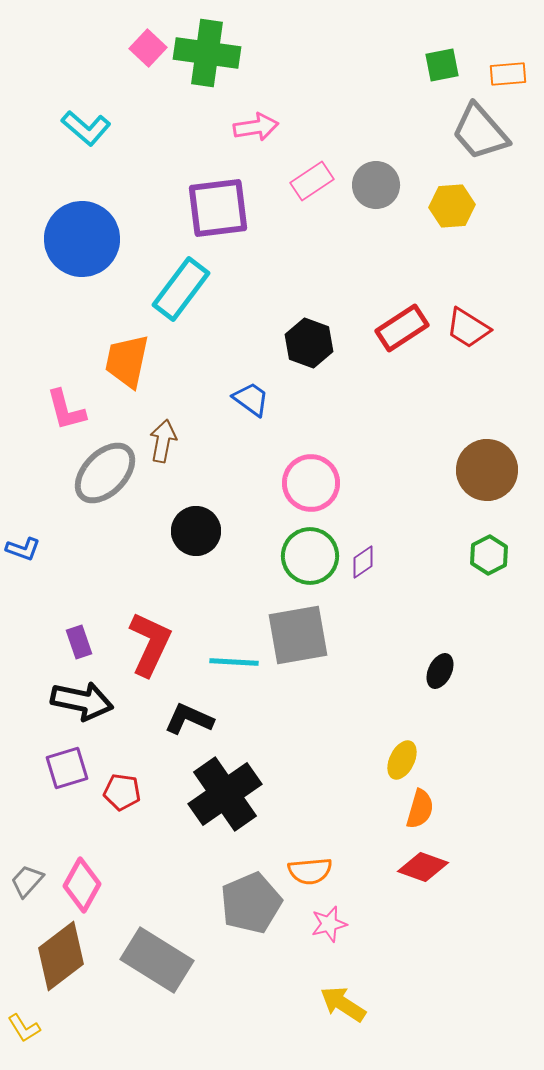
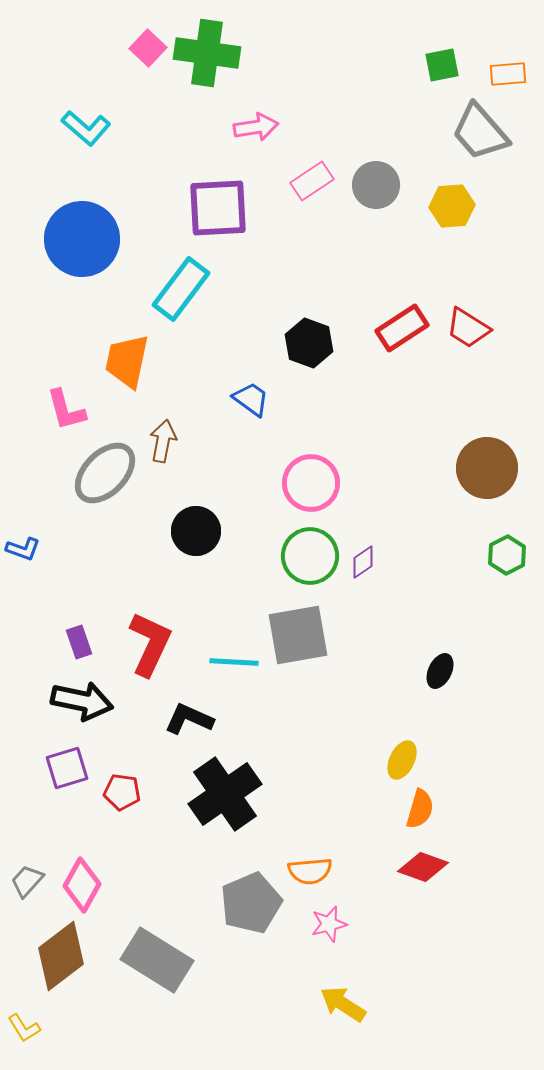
purple square at (218, 208): rotated 4 degrees clockwise
brown circle at (487, 470): moved 2 px up
green hexagon at (489, 555): moved 18 px right
